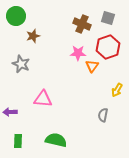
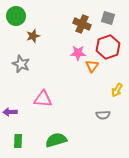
gray semicircle: rotated 104 degrees counterclockwise
green semicircle: rotated 30 degrees counterclockwise
